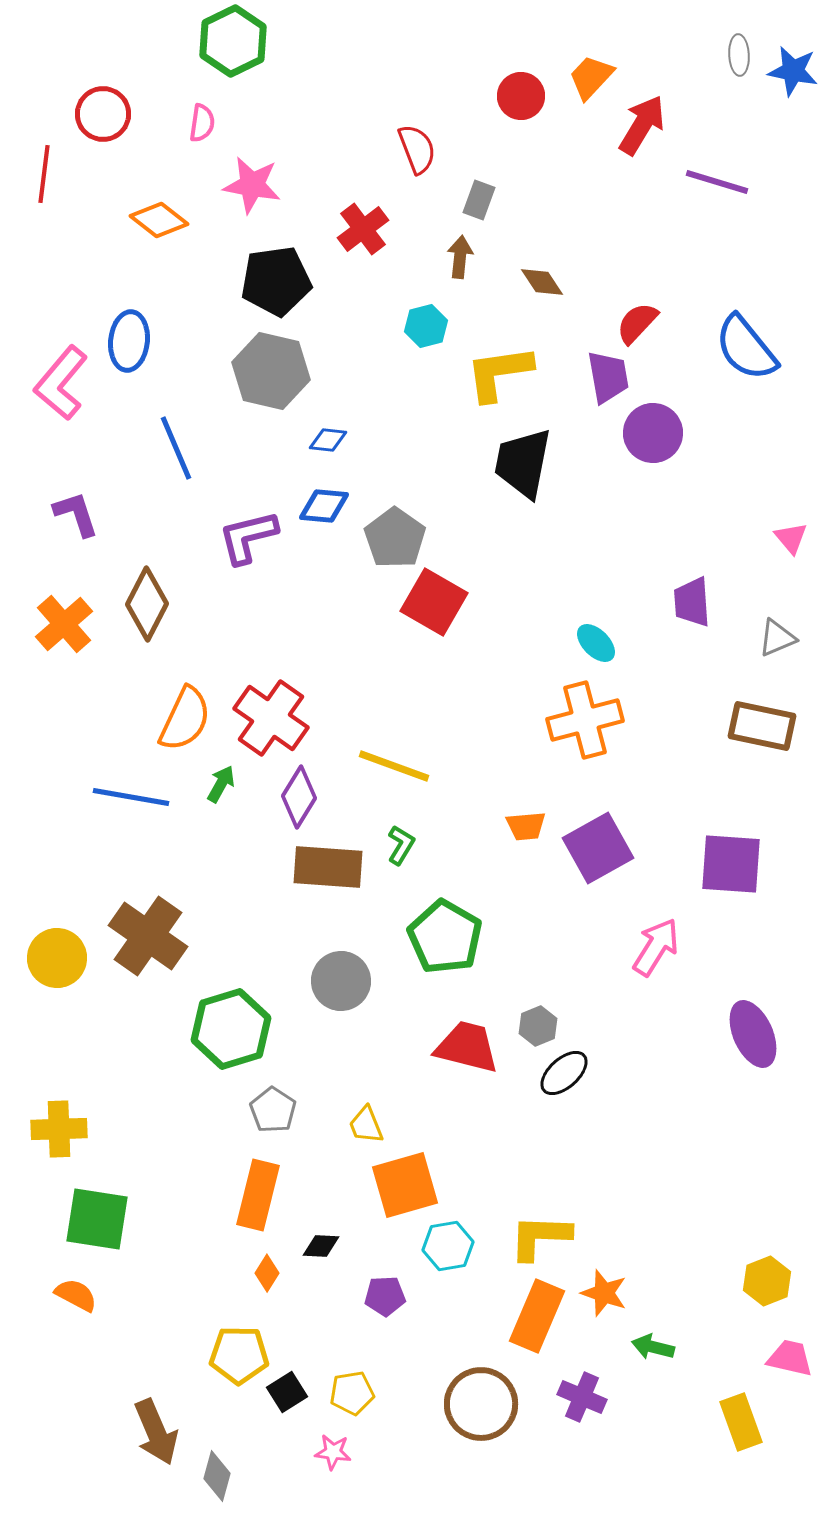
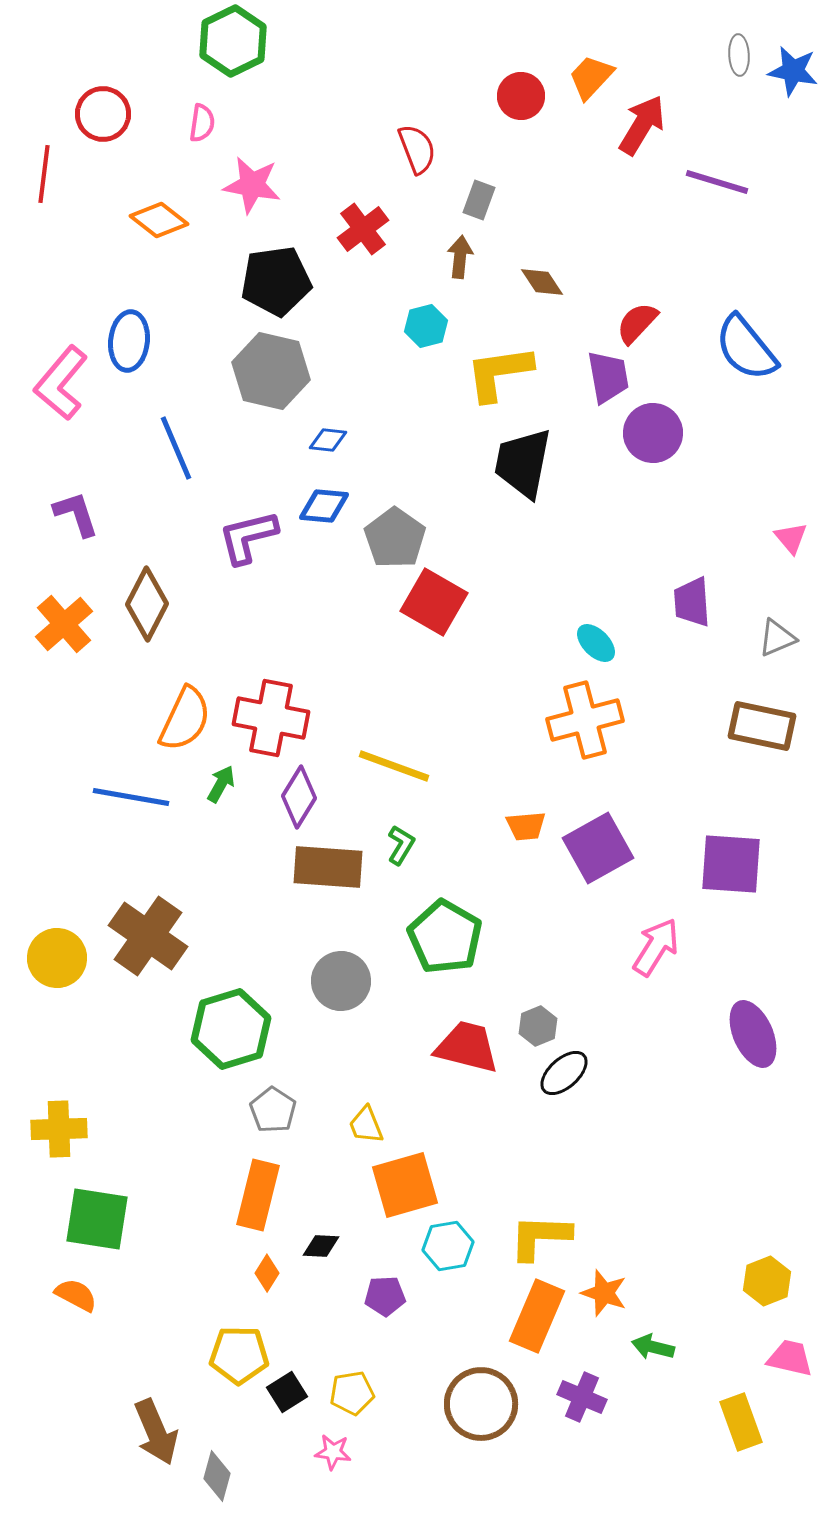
red cross at (271, 718): rotated 24 degrees counterclockwise
